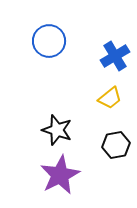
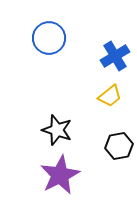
blue circle: moved 3 px up
yellow trapezoid: moved 2 px up
black hexagon: moved 3 px right, 1 px down
